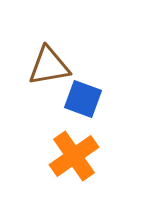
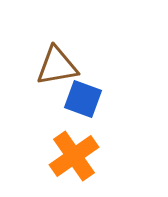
brown triangle: moved 8 px right
